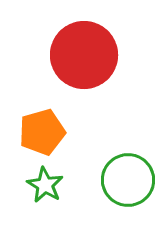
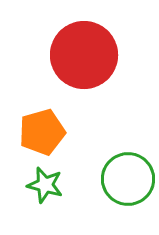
green circle: moved 1 px up
green star: rotated 15 degrees counterclockwise
